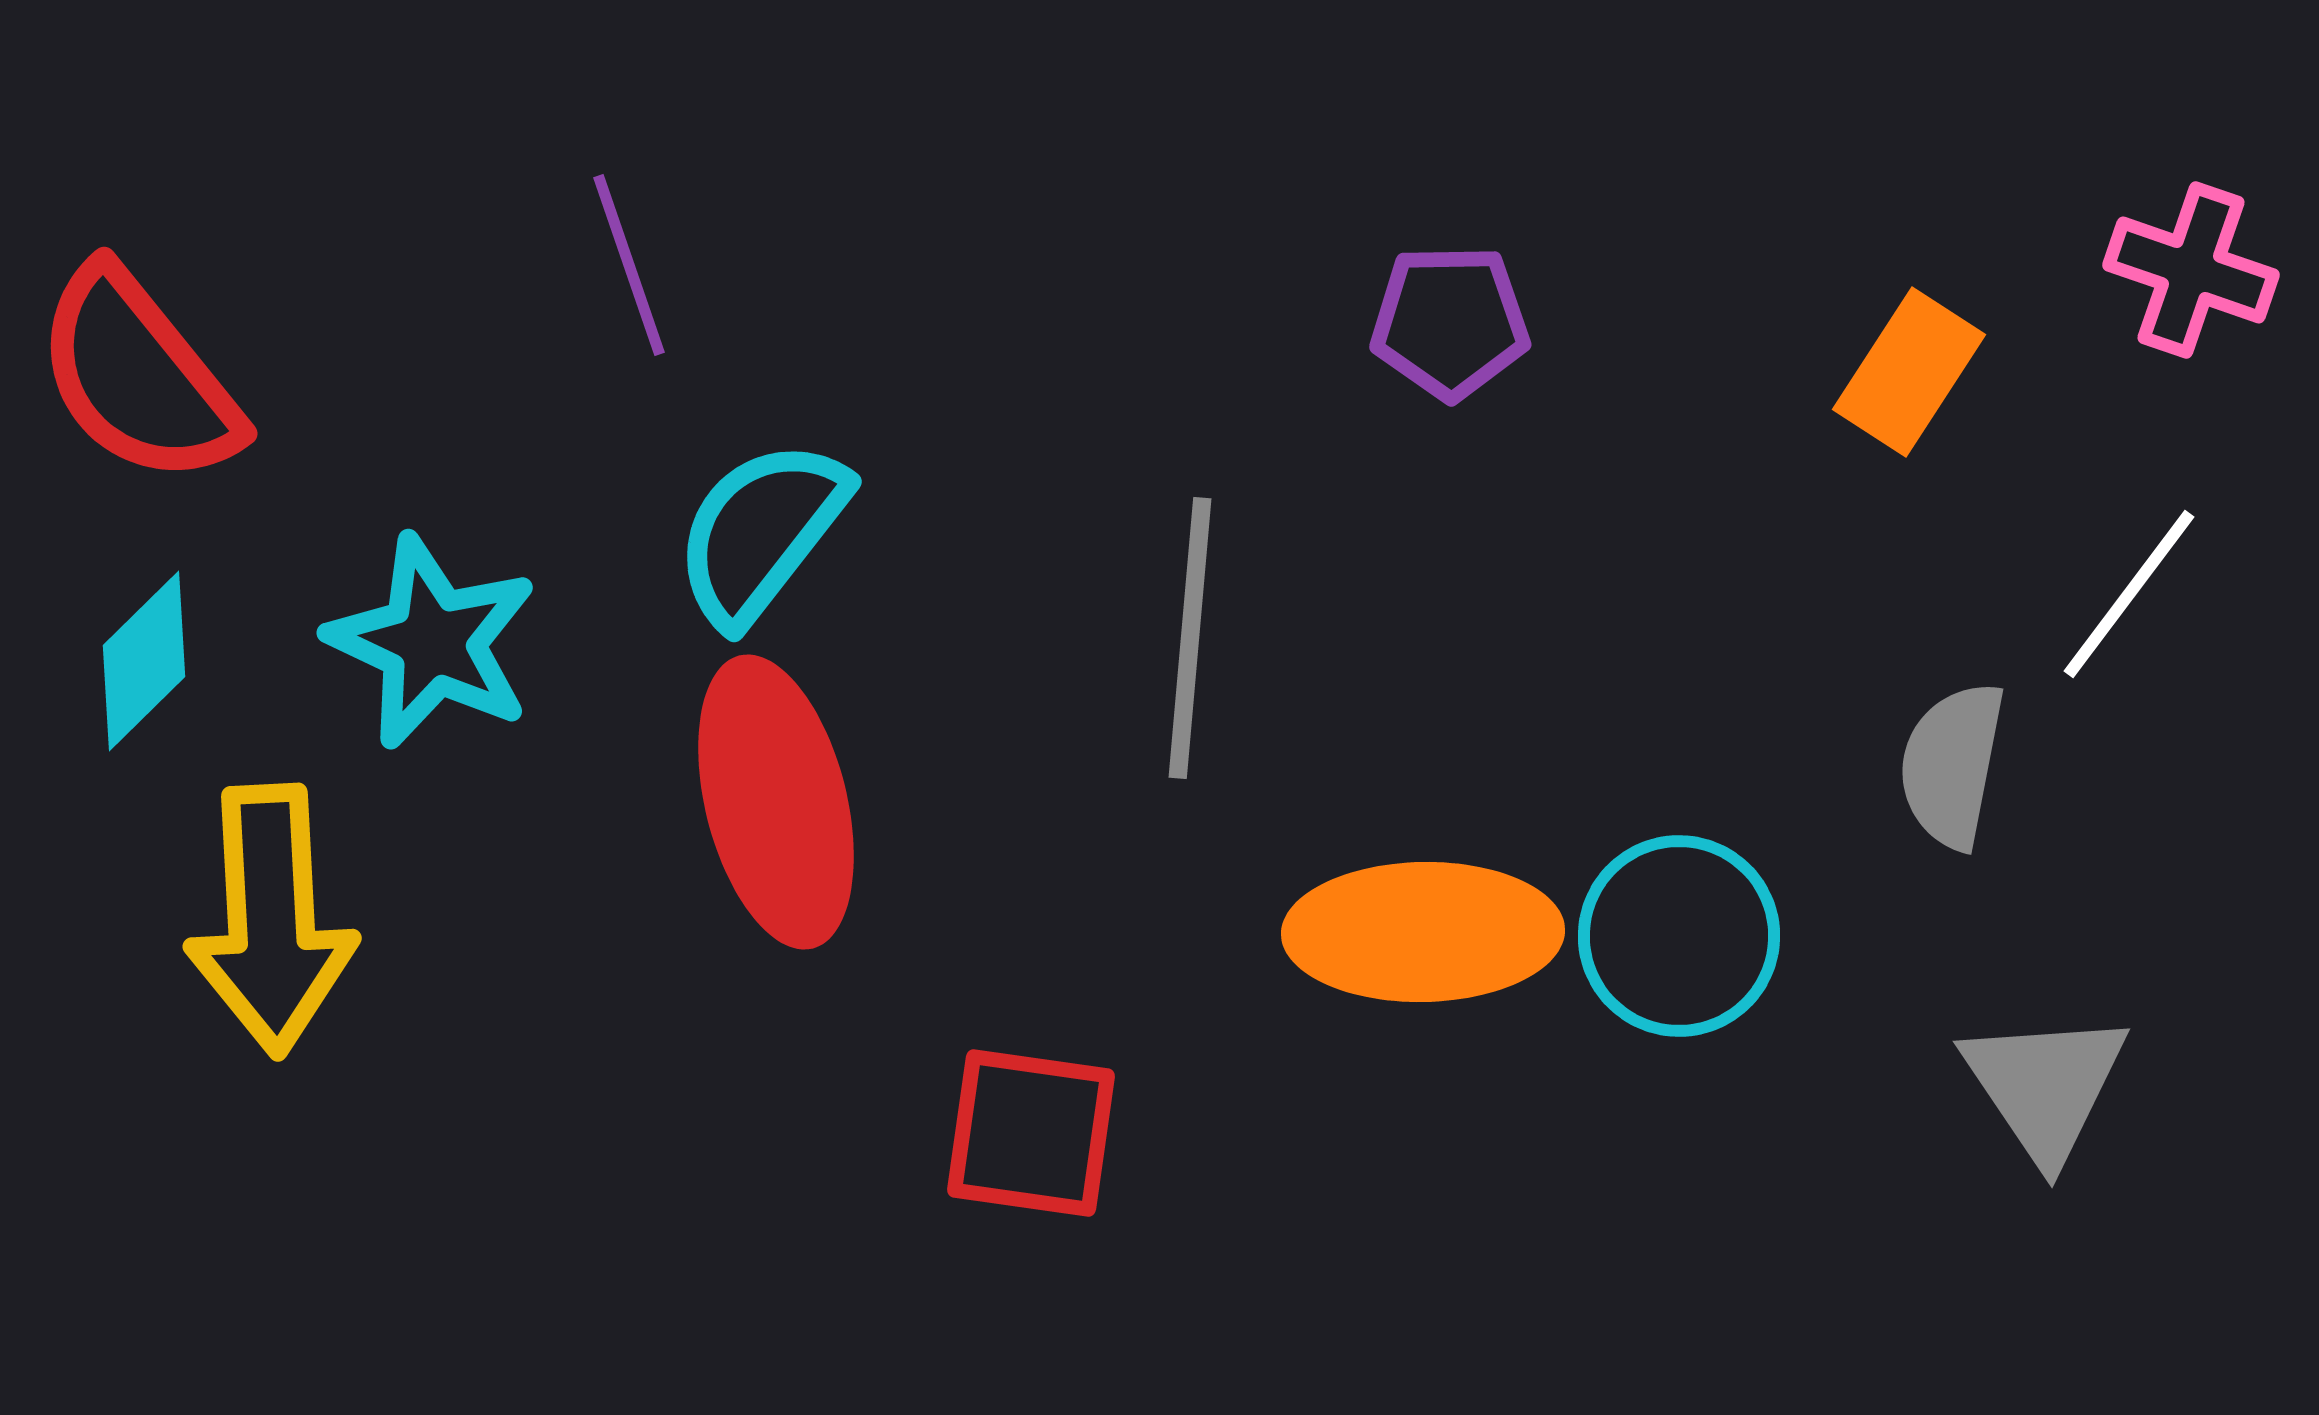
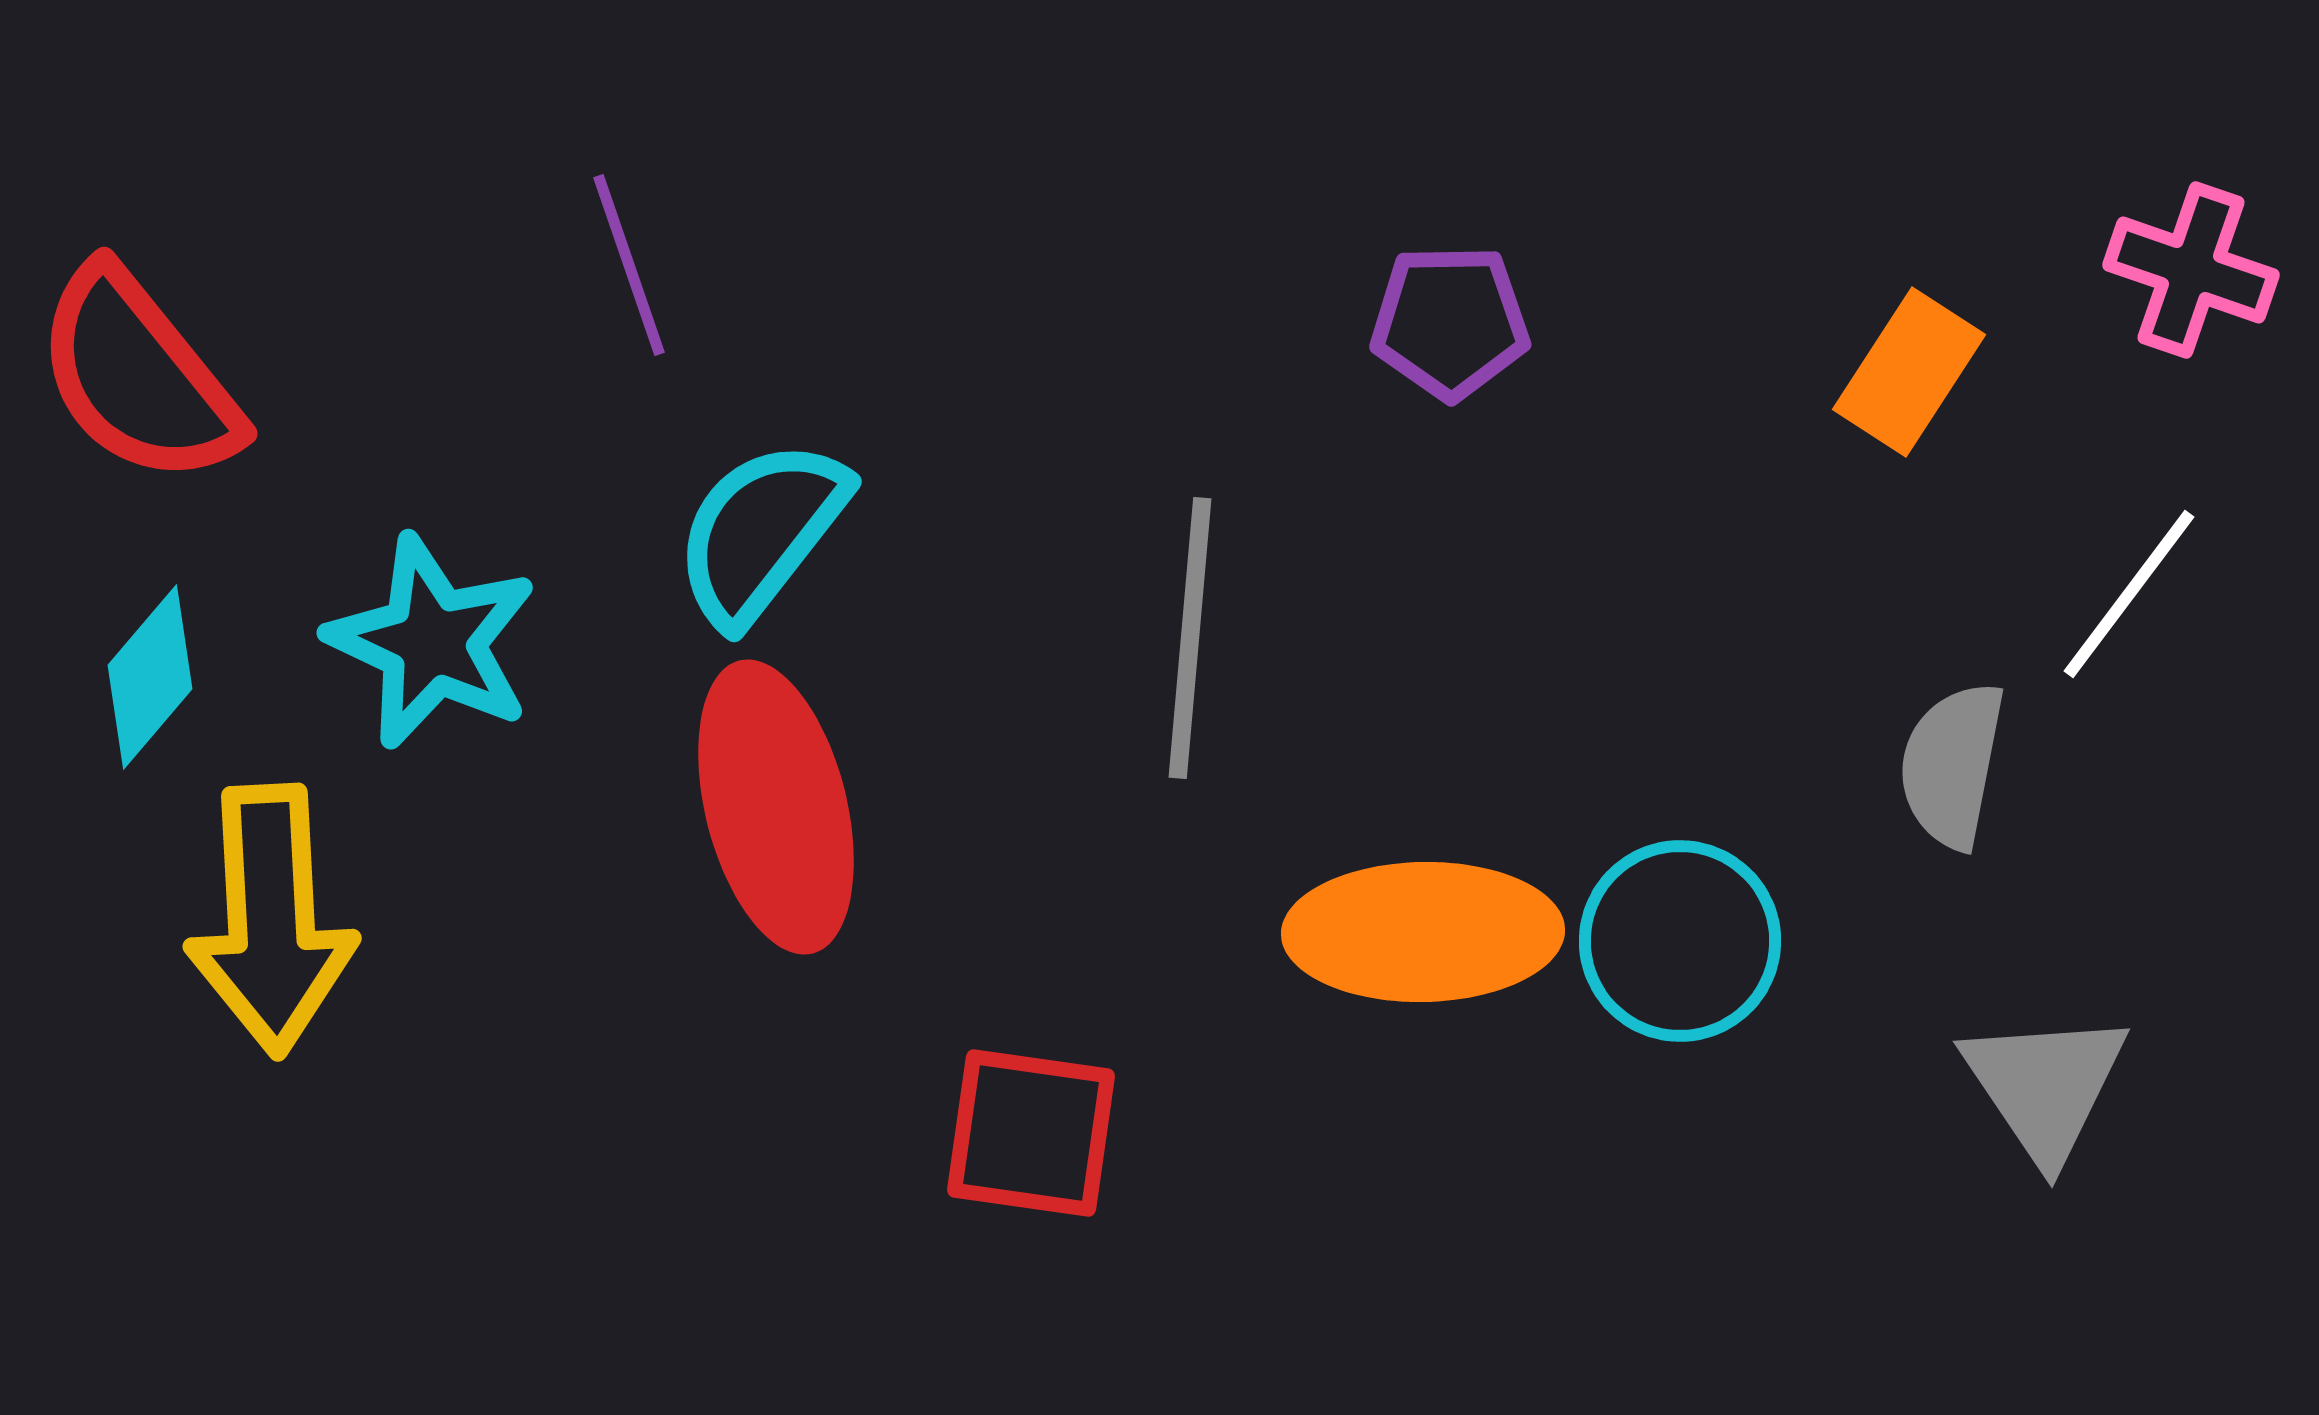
cyan diamond: moved 6 px right, 16 px down; rotated 5 degrees counterclockwise
red ellipse: moved 5 px down
cyan circle: moved 1 px right, 5 px down
